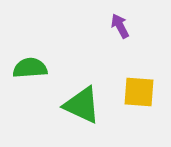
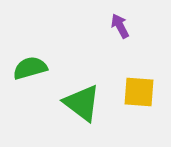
green semicircle: rotated 12 degrees counterclockwise
green triangle: moved 2 px up; rotated 12 degrees clockwise
